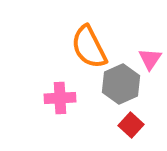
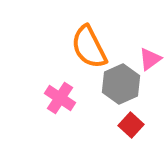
pink triangle: rotated 20 degrees clockwise
pink cross: rotated 36 degrees clockwise
